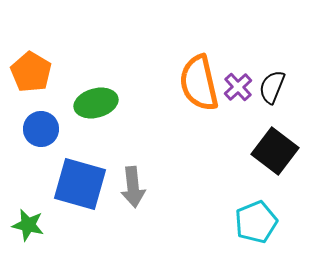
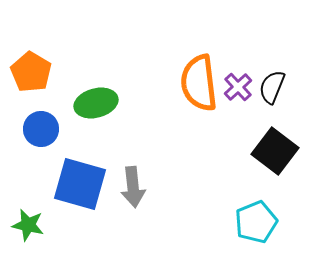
orange semicircle: rotated 6 degrees clockwise
